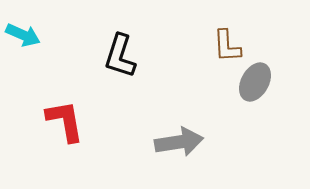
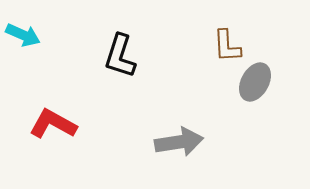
red L-shape: moved 12 px left, 3 px down; rotated 51 degrees counterclockwise
